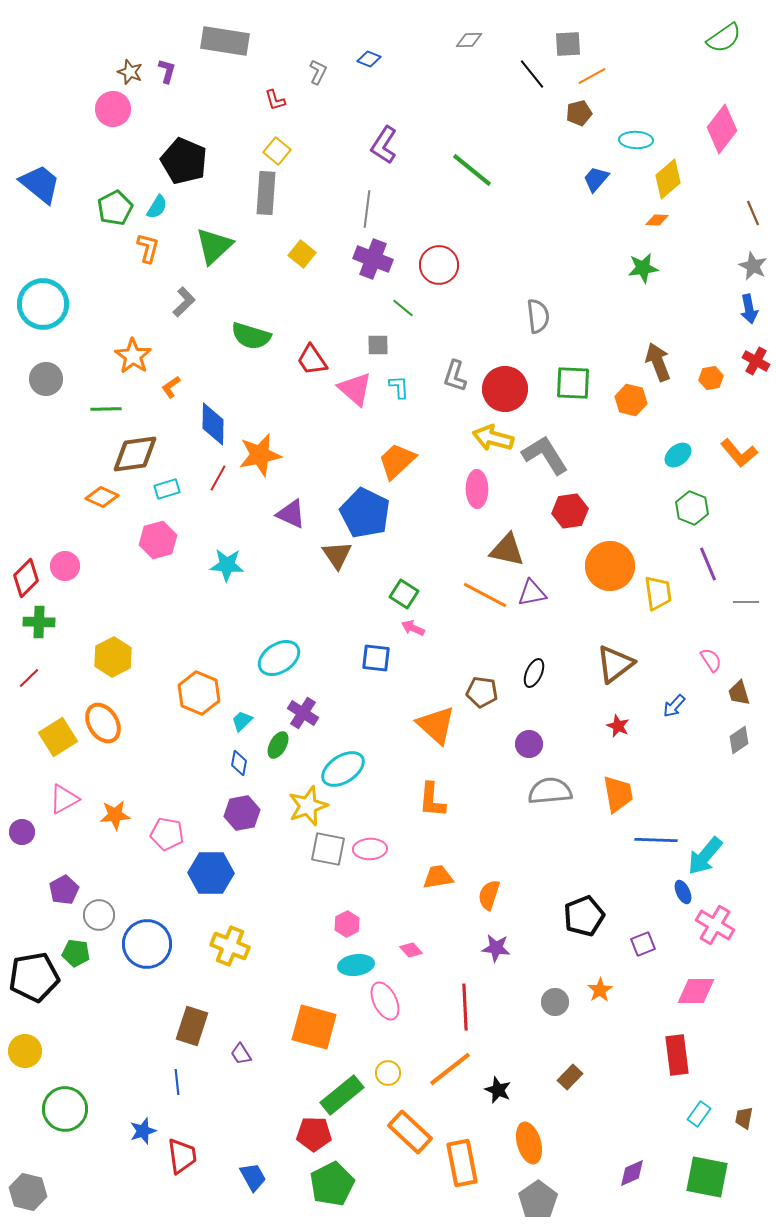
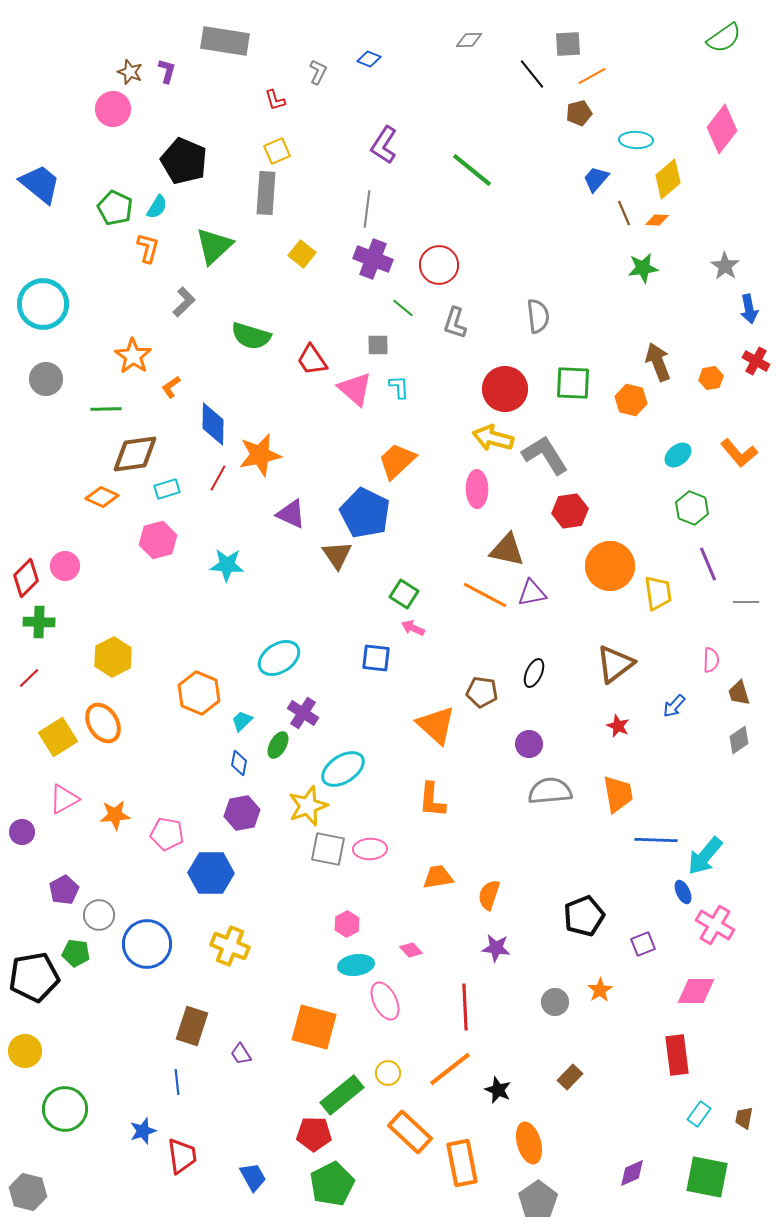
yellow square at (277, 151): rotated 28 degrees clockwise
green pentagon at (115, 208): rotated 20 degrees counterclockwise
brown line at (753, 213): moved 129 px left
gray star at (753, 266): moved 28 px left; rotated 8 degrees clockwise
gray L-shape at (455, 376): moved 53 px up
pink semicircle at (711, 660): rotated 35 degrees clockwise
